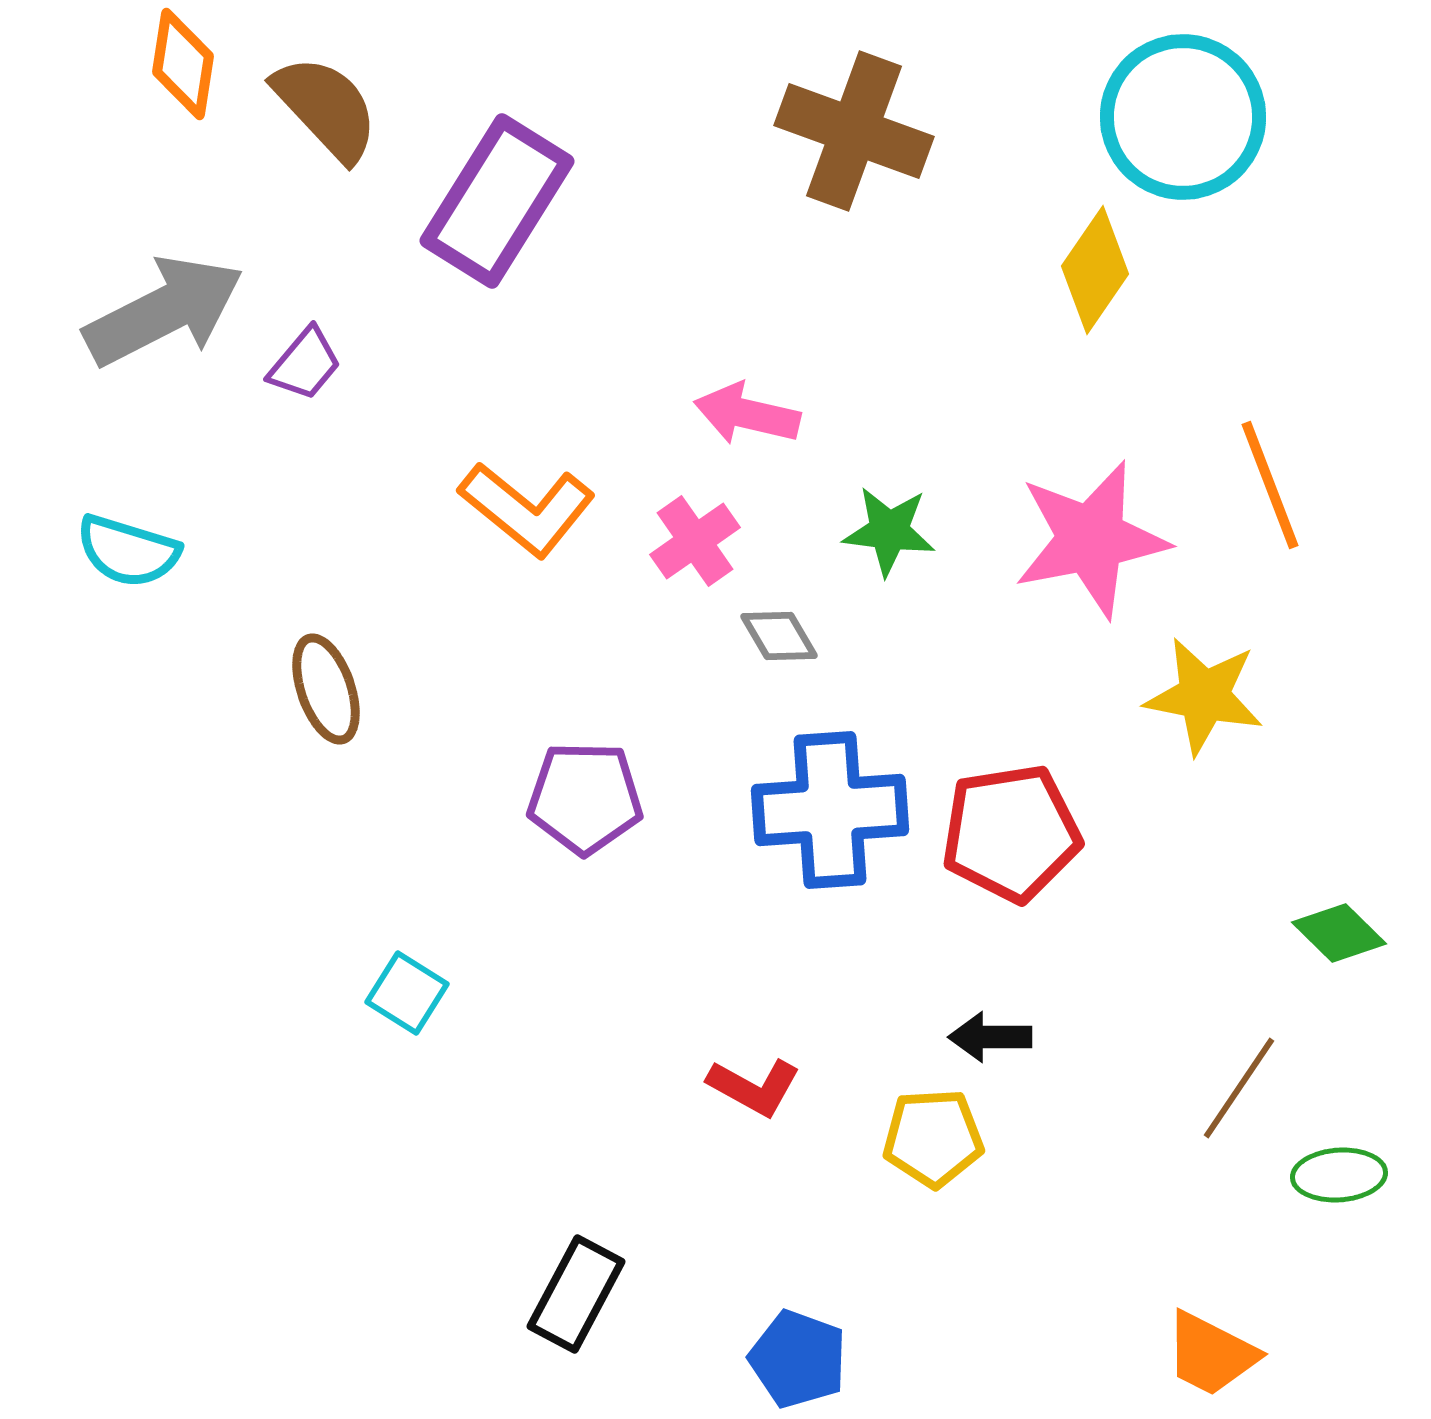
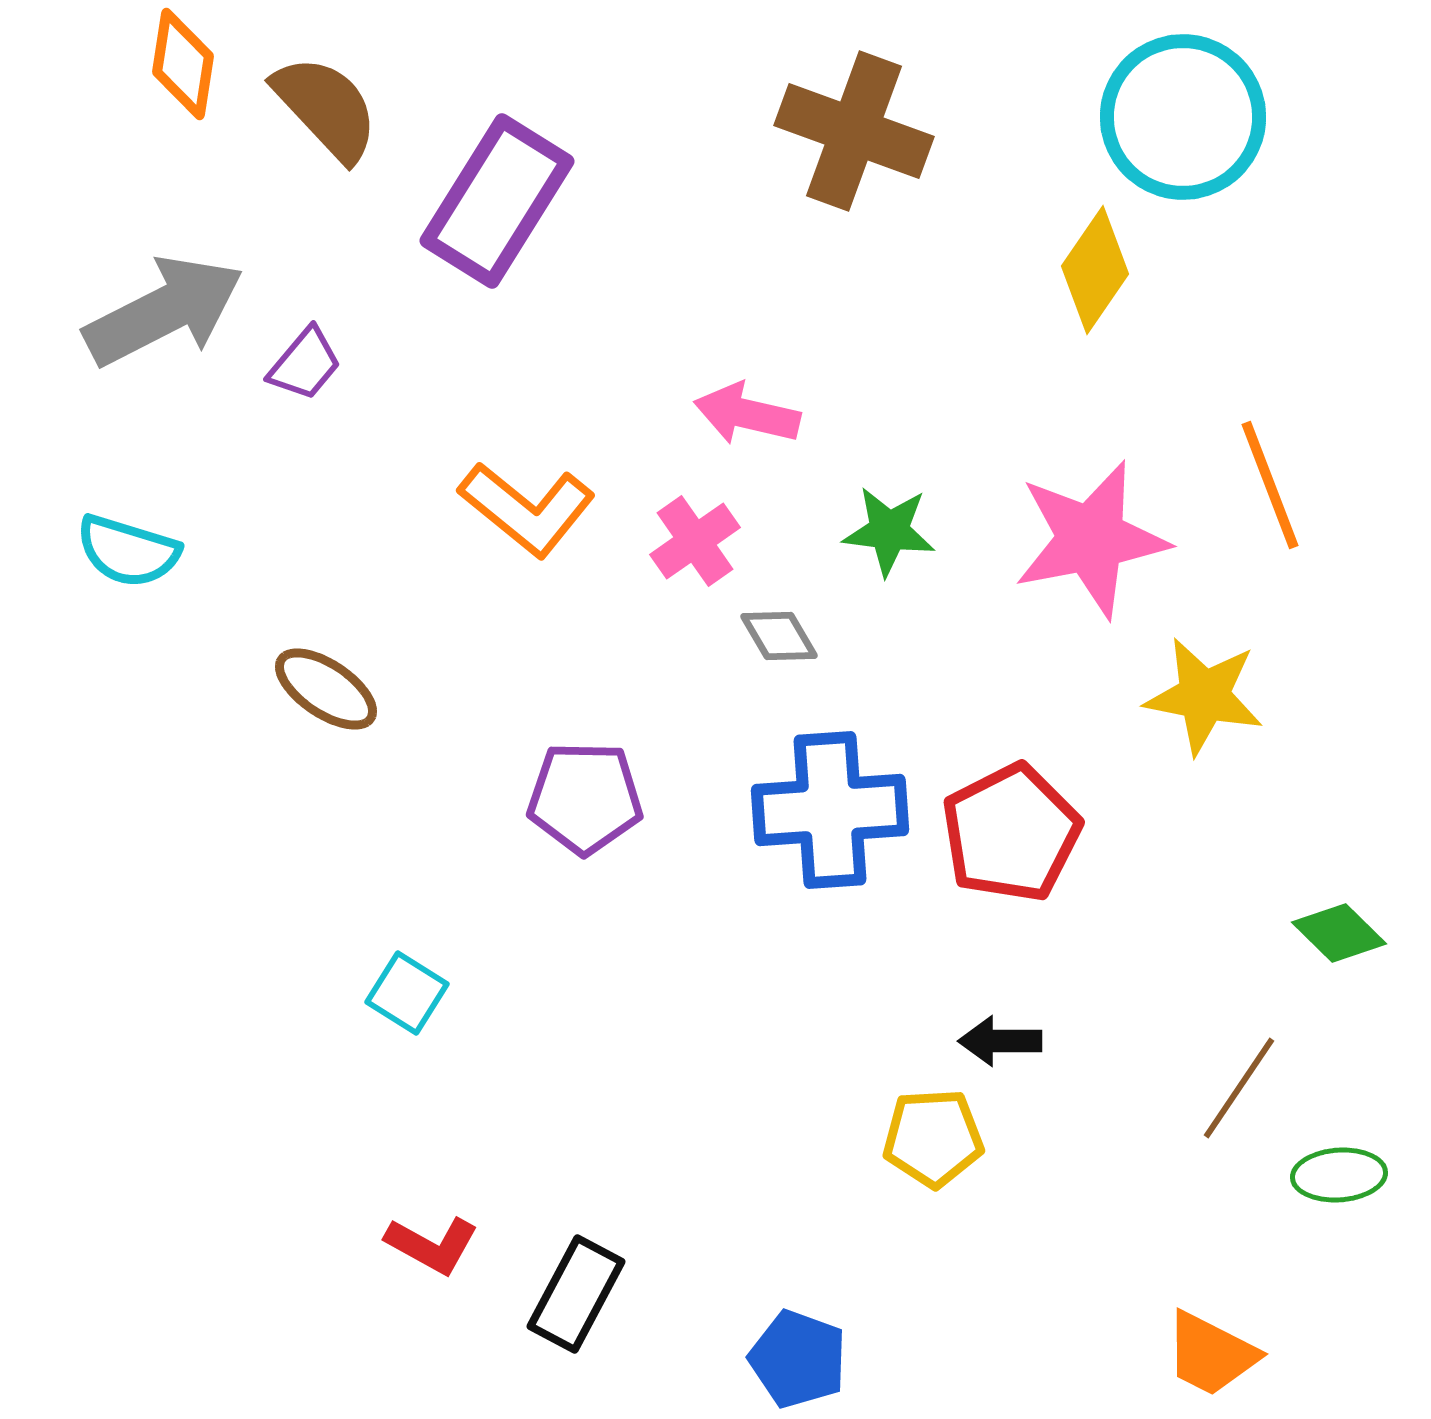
brown ellipse: rotated 37 degrees counterclockwise
red pentagon: rotated 18 degrees counterclockwise
black arrow: moved 10 px right, 4 px down
red L-shape: moved 322 px left, 158 px down
